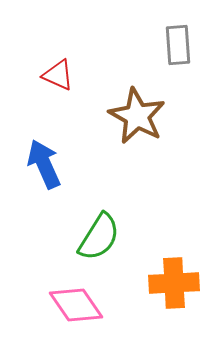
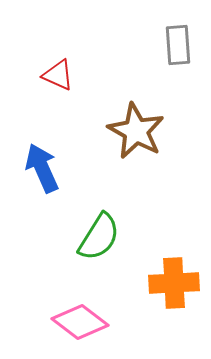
brown star: moved 1 px left, 15 px down
blue arrow: moved 2 px left, 4 px down
pink diamond: moved 4 px right, 17 px down; rotated 18 degrees counterclockwise
